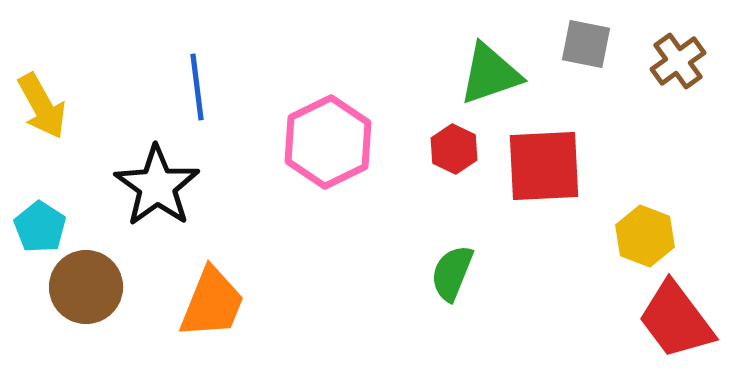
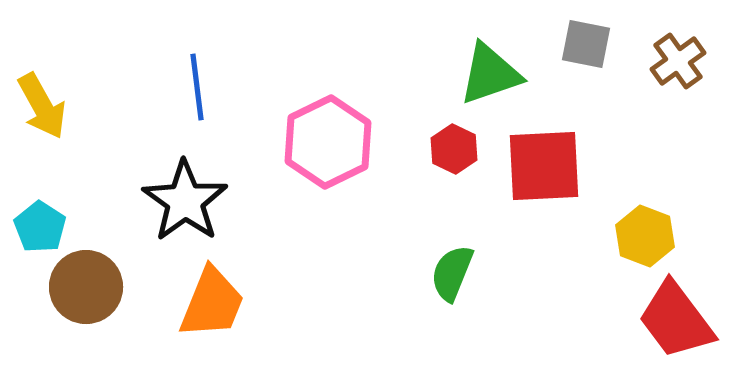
black star: moved 28 px right, 15 px down
